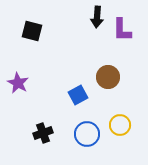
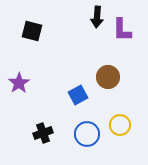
purple star: moved 1 px right; rotated 10 degrees clockwise
